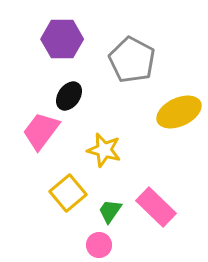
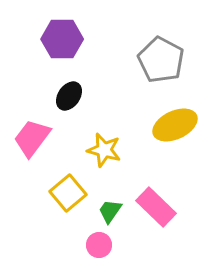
gray pentagon: moved 29 px right
yellow ellipse: moved 4 px left, 13 px down
pink trapezoid: moved 9 px left, 7 px down
